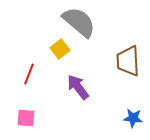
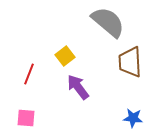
gray semicircle: moved 29 px right
yellow square: moved 5 px right, 7 px down
brown trapezoid: moved 2 px right, 1 px down
